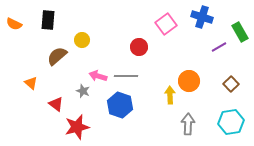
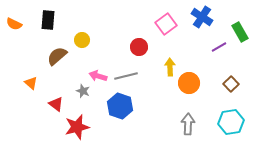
blue cross: rotated 15 degrees clockwise
gray line: rotated 15 degrees counterclockwise
orange circle: moved 2 px down
yellow arrow: moved 28 px up
blue hexagon: moved 1 px down
